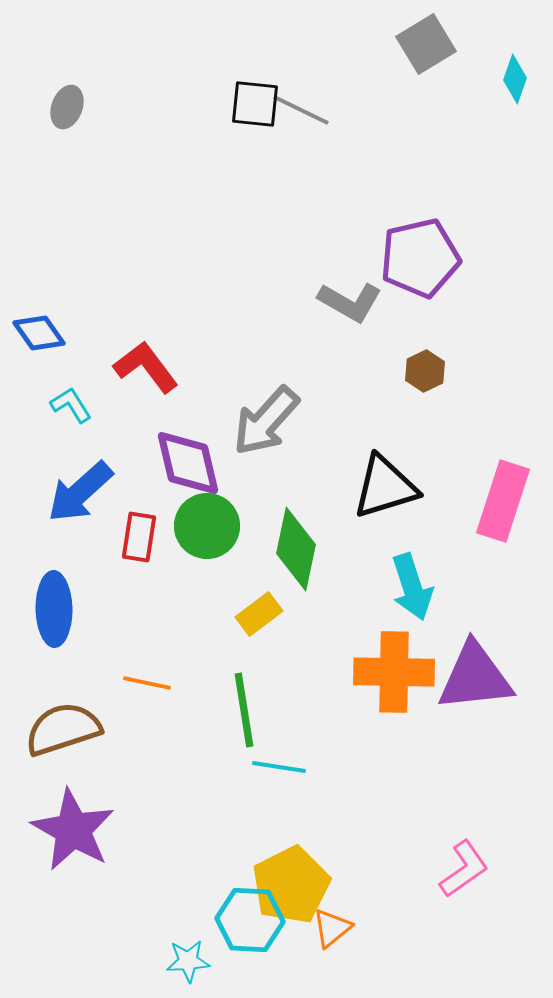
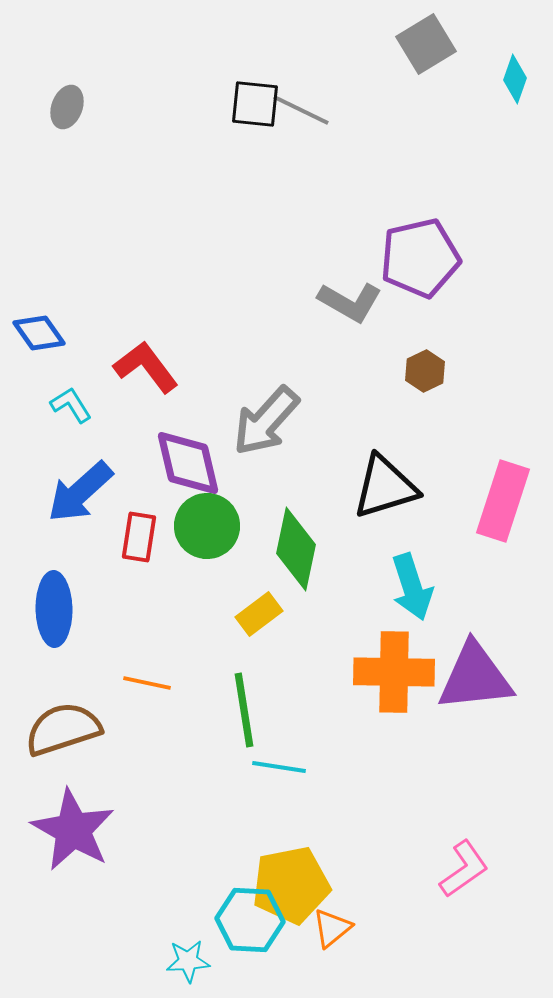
yellow pentagon: rotated 16 degrees clockwise
